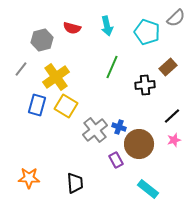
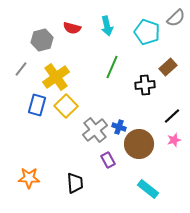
yellow square: rotated 15 degrees clockwise
purple rectangle: moved 8 px left
